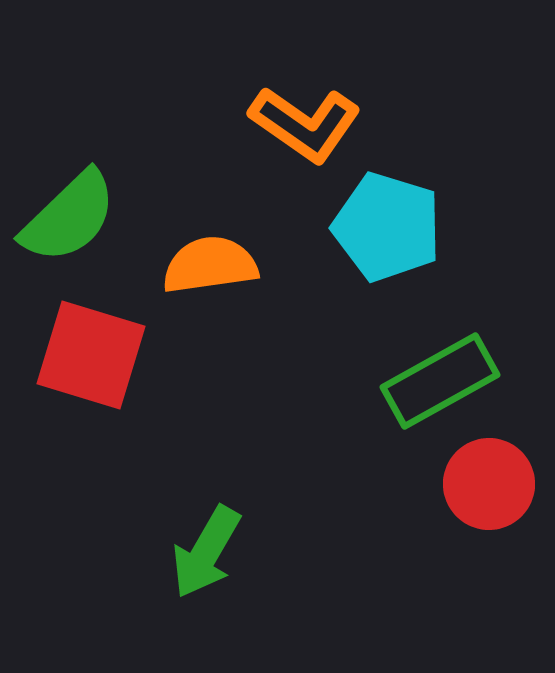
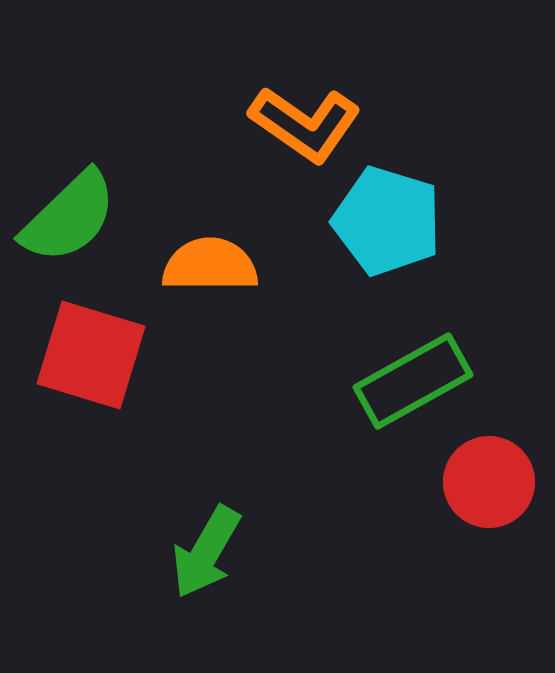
cyan pentagon: moved 6 px up
orange semicircle: rotated 8 degrees clockwise
green rectangle: moved 27 px left
red circle: moved 2 px up
